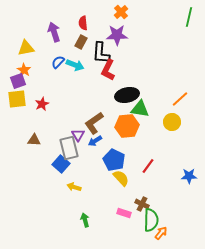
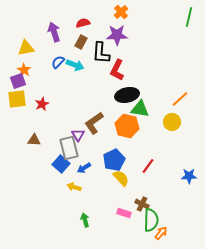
red semicircle: rotated 80 degrees clockwise
red L-shape: moved 9 px right
orange hexagon: rotated 20 degrees clockwise
blue arrow: moved 11 px left, 27 px down
blue pentagon: rotated 20 degrees clockwise
